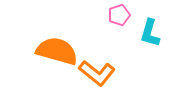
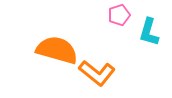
cyan L-shape: moved 1 px left, 1 px up
orange semicircle: moved 1 px up
